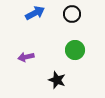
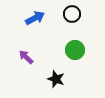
blue arrow: moved 5 px down
purple arrow: rotated 56 degrees clockwise
black star: moved 1 px left, 1 px up
